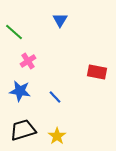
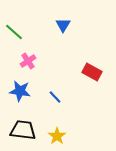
blue triangle: moved 3 px right, 5 px down
red rectangle: moved 5 px left; rotated 18 degrees clockwise
black trapezoid: rotated 24 degrees clockwise
